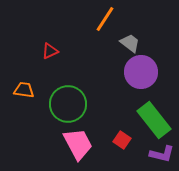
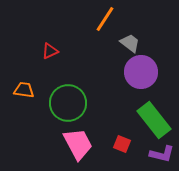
green circle: moved 1 px up
red square: moved 4 px down; rotated 12 degrees counterclockwise
